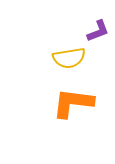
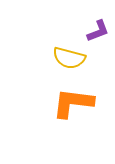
yellow semicircle: rotated 24 degrees clockwise
